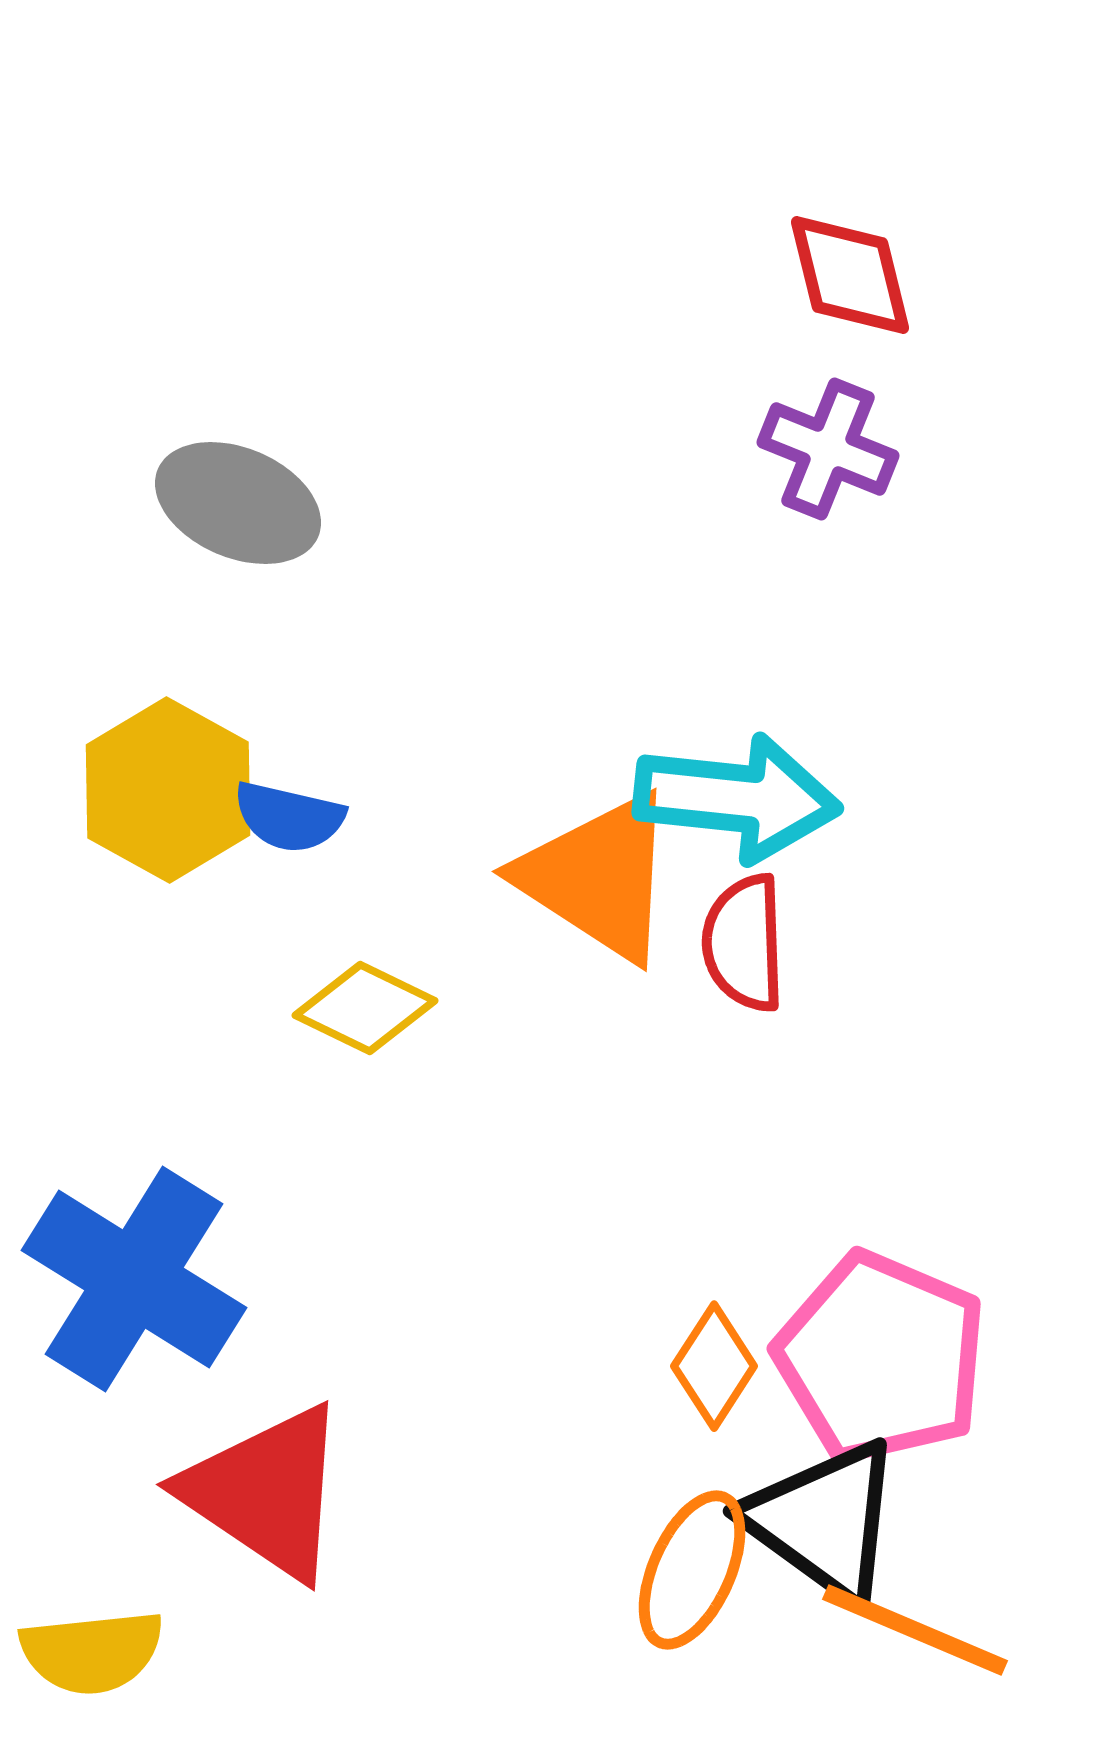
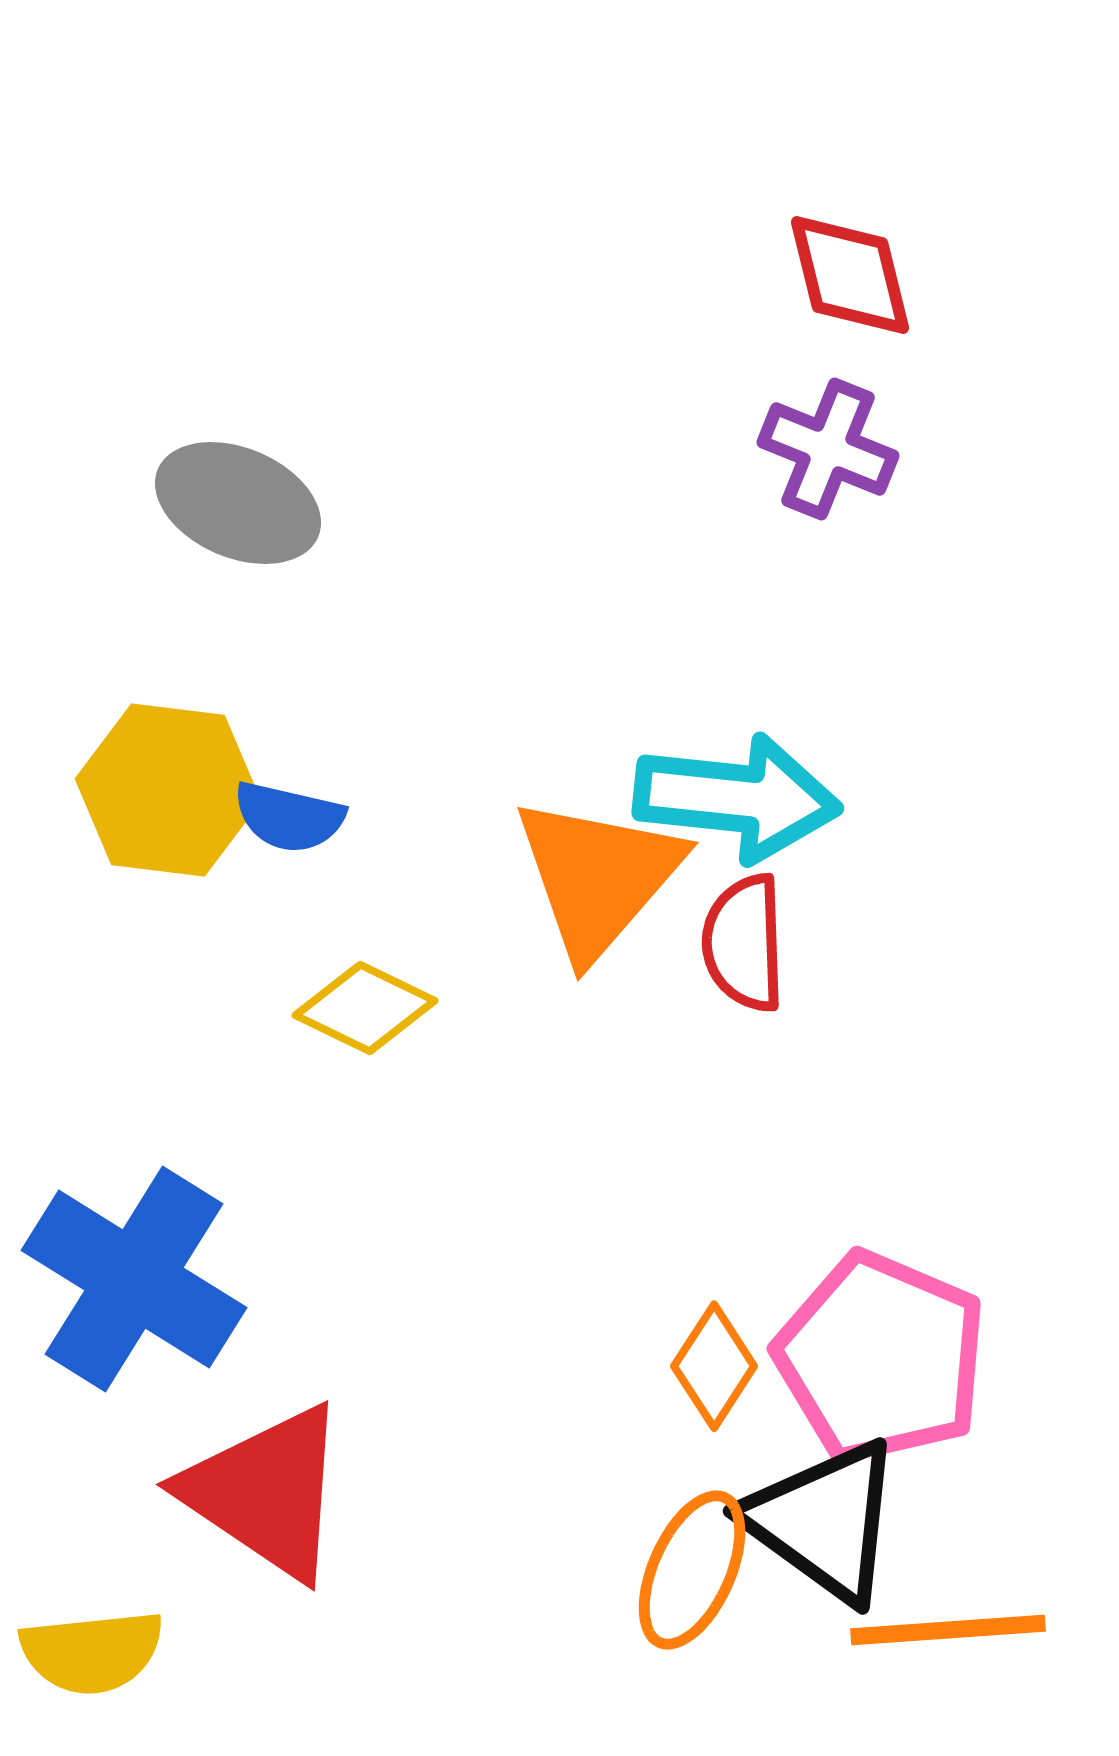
yellow hexagon: rotated 22 degrees counterclockwise
orange triangle: rotated 38 degrees clockwise
orange line: moved 33 px right; rotated 27 degrees counterclockwise
